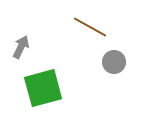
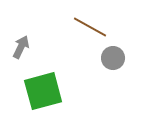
gray circle: moved 1 px left, 4 px up
green square: moved 3 px down
